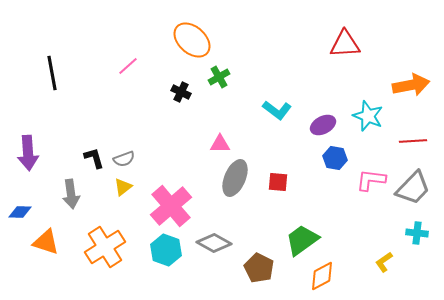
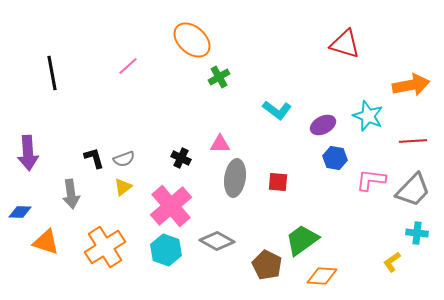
red triangle: rotated 20 degrees clockwise
black cross: moved 66 px down
gray ellipse: rotated 15 degrees counterclockwise
gray trapezoid: moved 2 px down
gray diamond: moved 3 px right, 2 px up
yellow L-shape: moved 8 px right
brown pentagon: moved 8 px right, 3 px up
orange diamond: rotated 32 degrees clockwise
